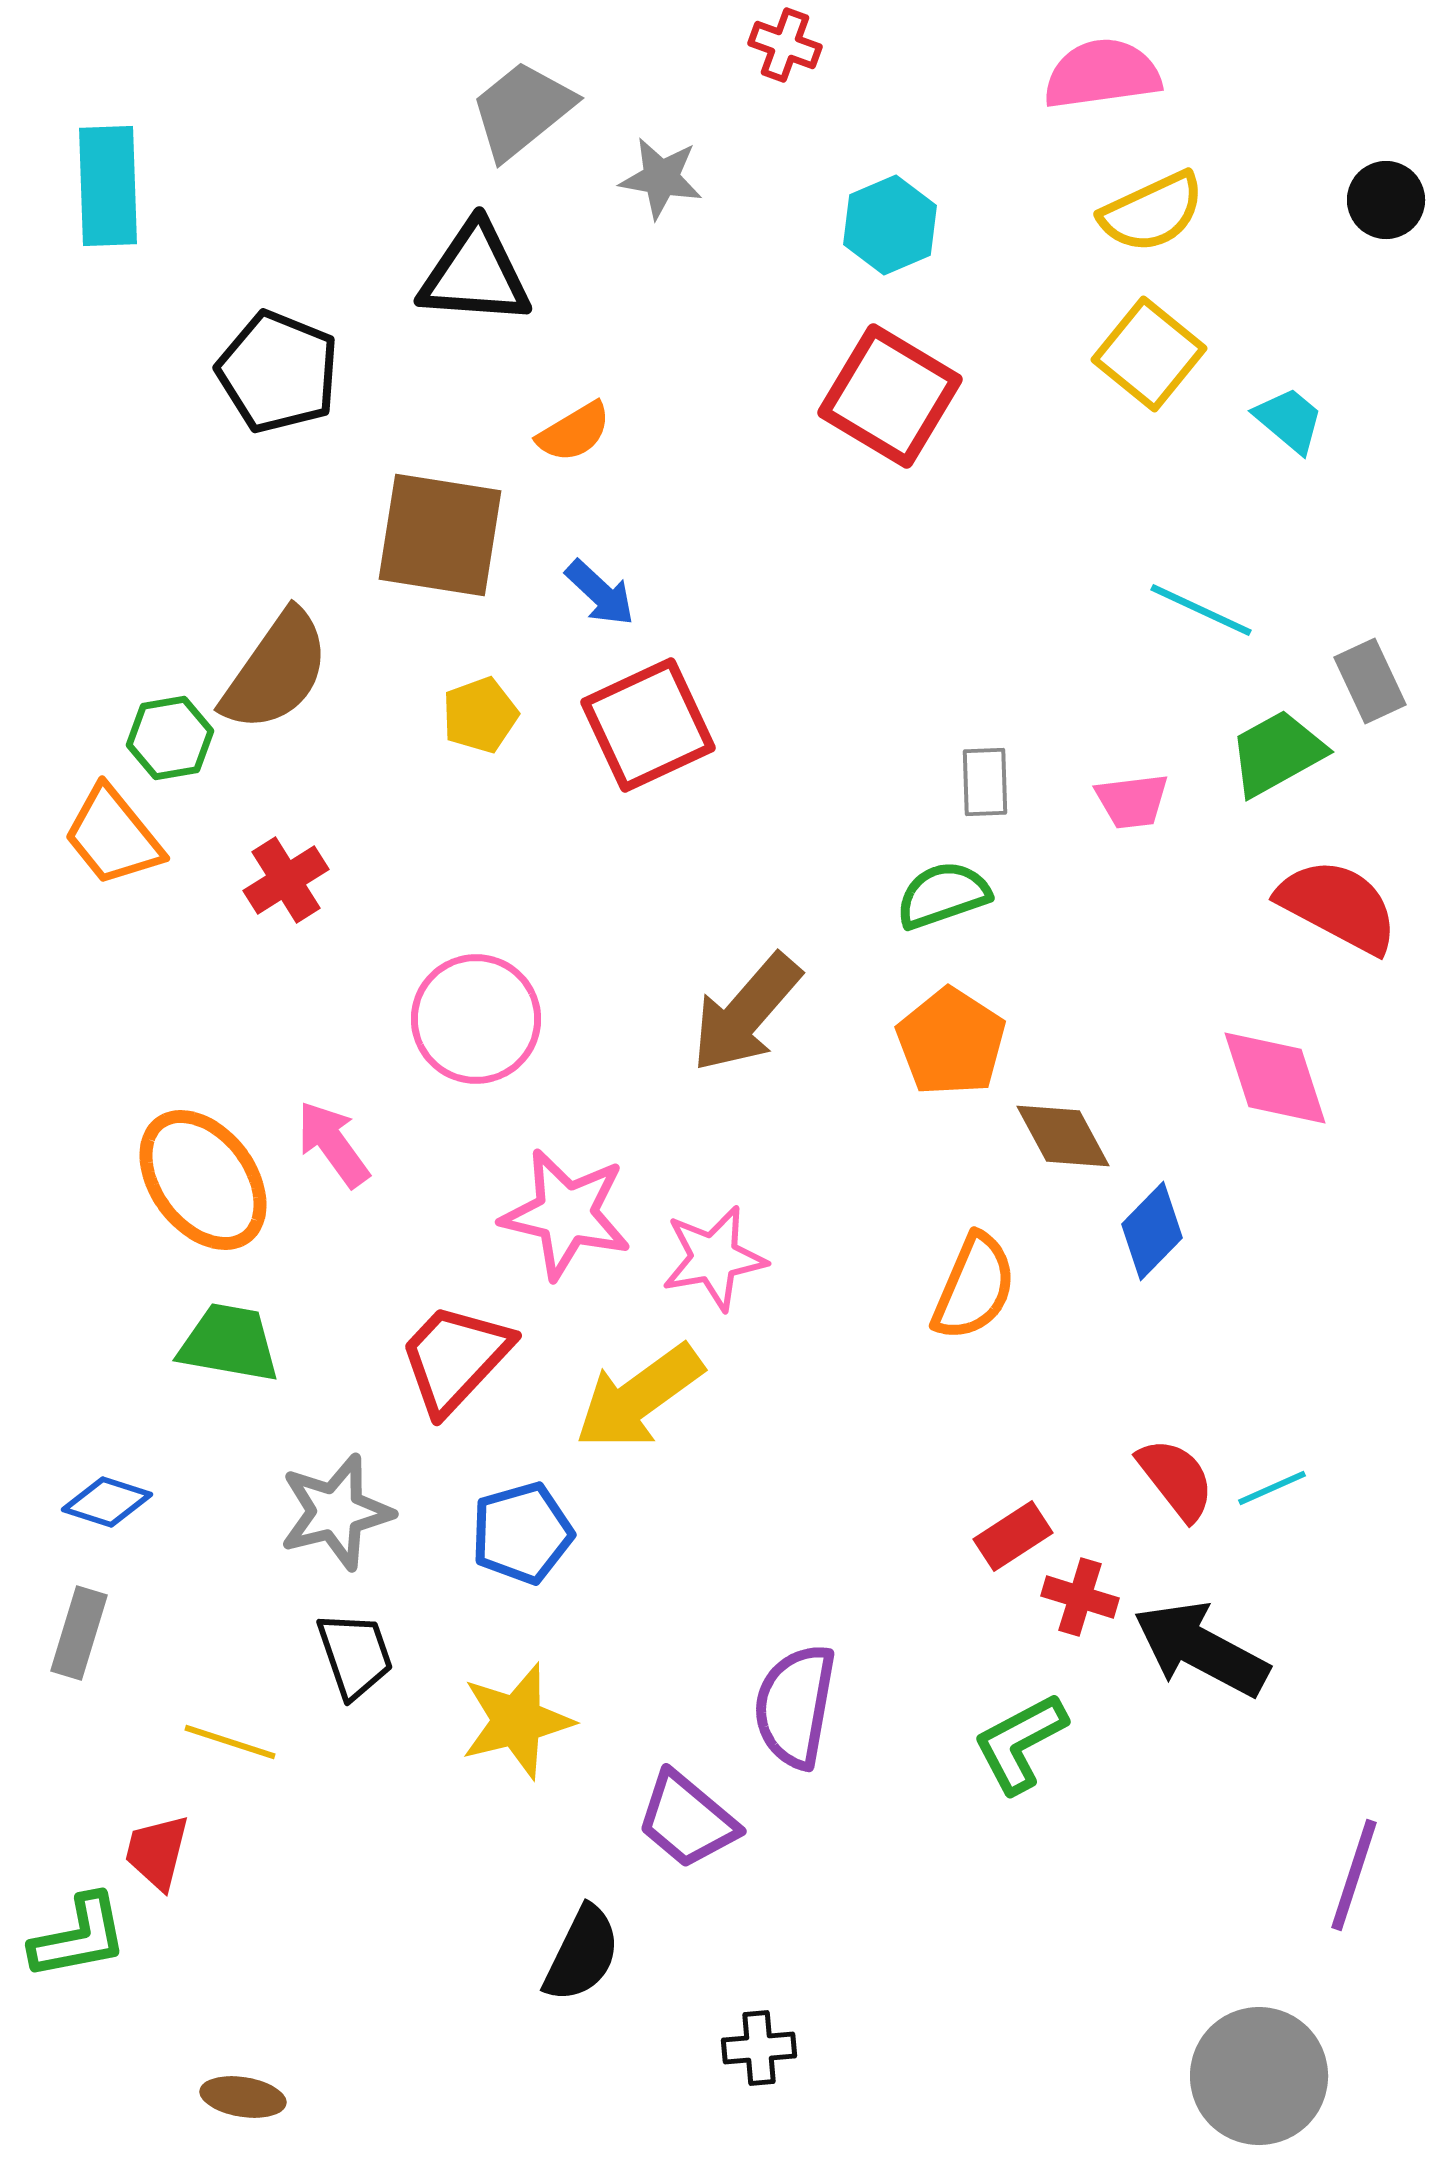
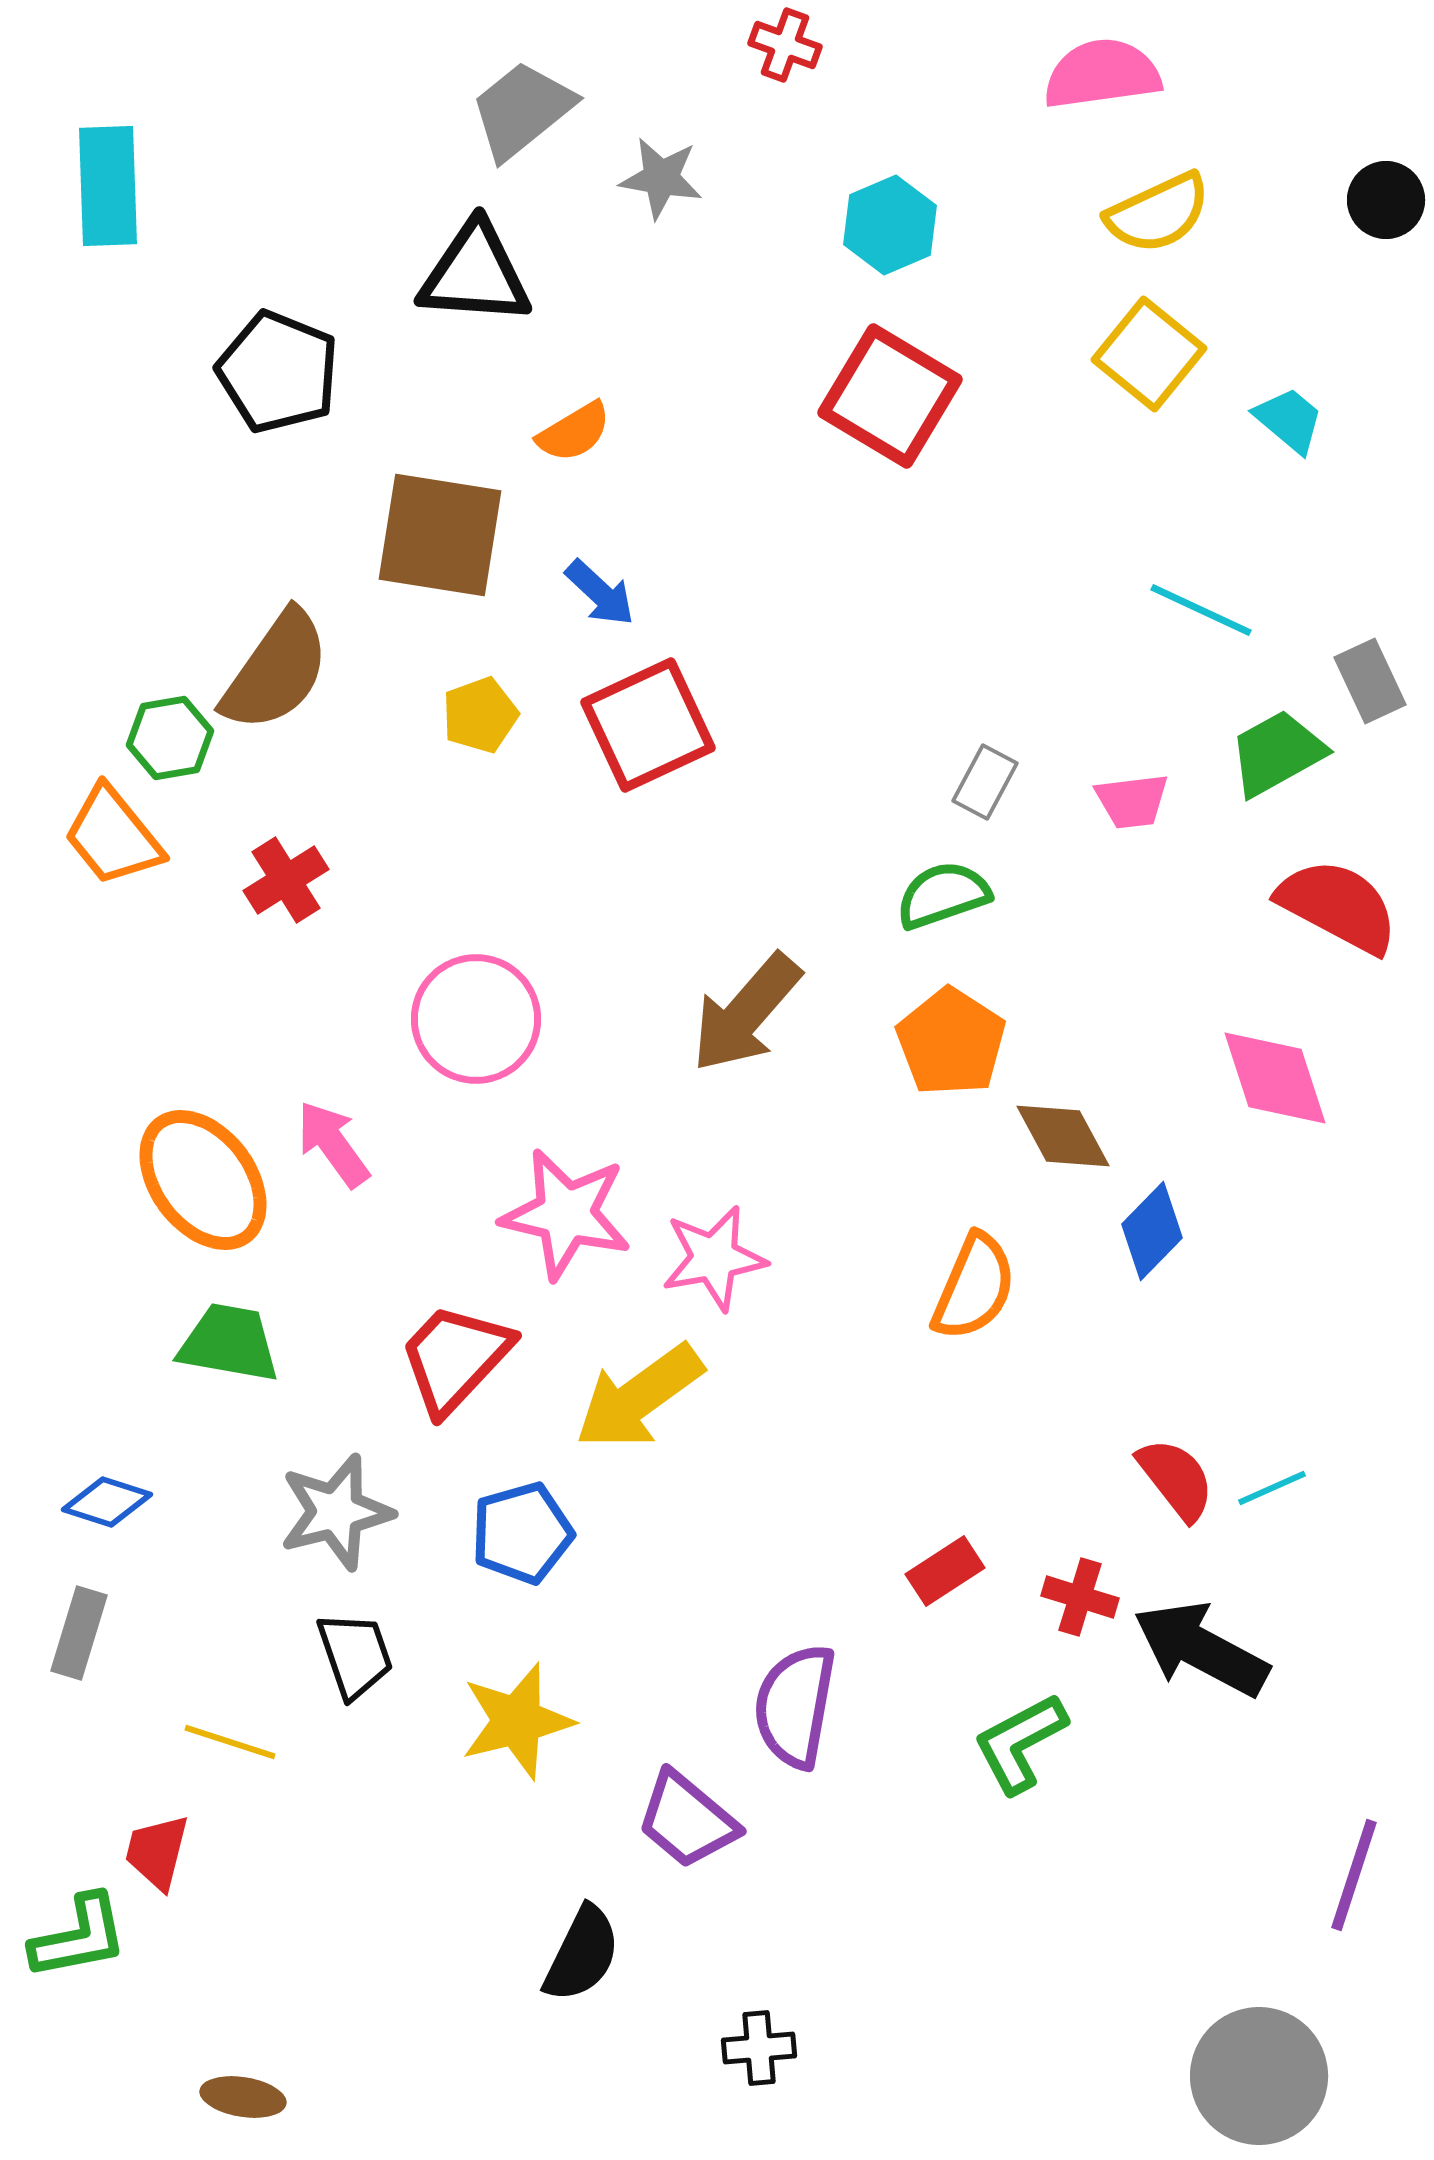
yellow semicircle at (1152, 212): moved 6 px right, 1 px down
gray rectangle at (985, 782): rotated 30 degrees clockwise
red rectangle at (1013, 1536): moved 68 px left, 35 px down
